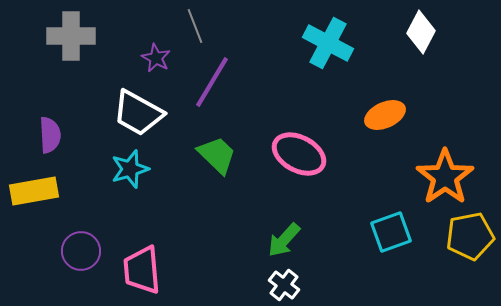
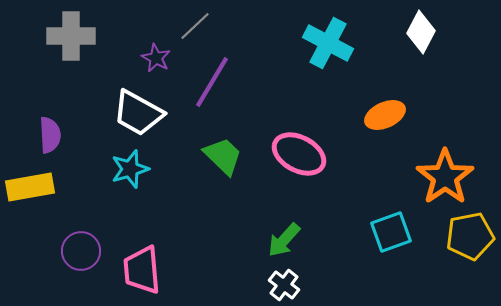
gray line: rotated 68 degrees clockwise
green trapezoid: moved 6 px right, 1 px down
yellow rectangle: moved 4 px left, 4 px up
